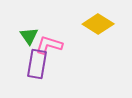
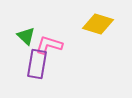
yellow diamond: rotated 16 degrees counterclockwise
green triangle: moved 3 px left; rotated 12 degrees counterclockwise
